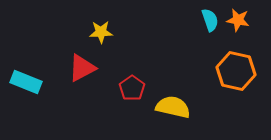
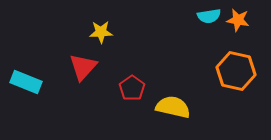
cyan semicircle: moved 1 px left, 4 px up; rotated 100 degrees clockwise
red triangle: moved 1 px right, 1 px up; rotated 20 degrees counterclockwise
